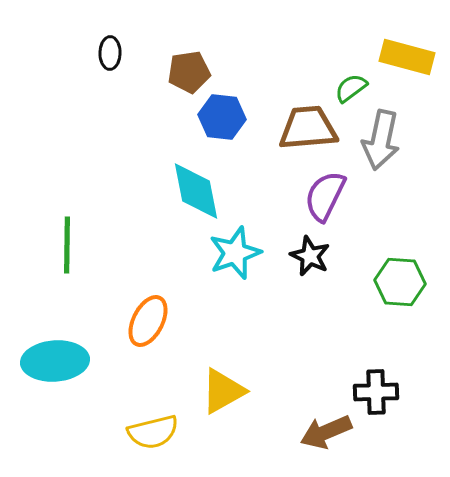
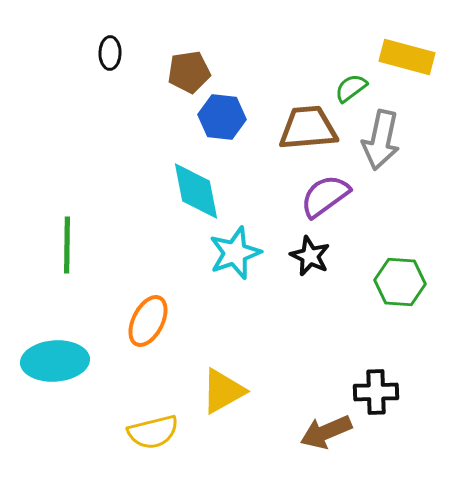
purple semicircle: rotated 28 degrees clockwise
